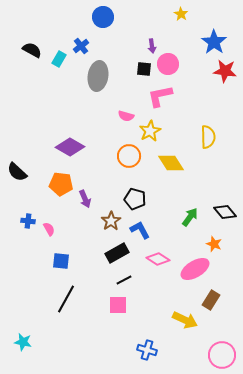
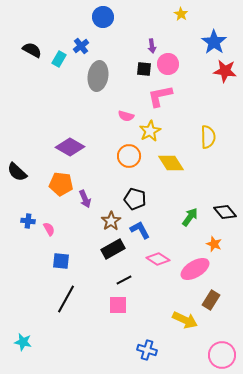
black rectangle at (117, 253): moved 4 px left, 4 px up
